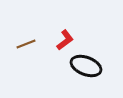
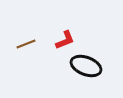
red L-shape: rotated 15 degrees clockwise
